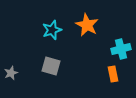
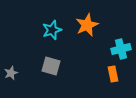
orange star: rotated 20 degrees clockwise
